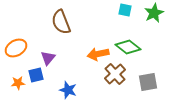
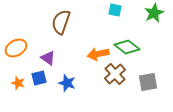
cyan square: moved 10 px left
brown semicircle: rotated 40 degrees clockwise
green diamond: moved 1 px left
purple triangle: rotated 35 degrees counterclockwise
blue square: moved 3 px right, 3 px down
orange star: rotated 24 degrees clockwise
blue star: moved 1 px left, 7 px up
